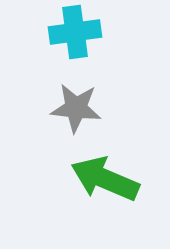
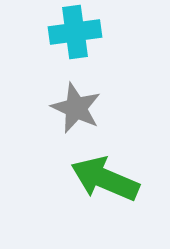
gray star: rotated 18 degrees clockwise
